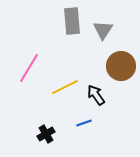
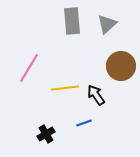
gray triangle: moved 4 px right, 6 px up; rotated 15 degrees clockwise
yellow line: moved 1 px down; rotated 20 degrees clockwise
